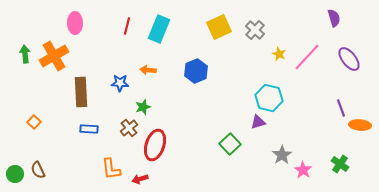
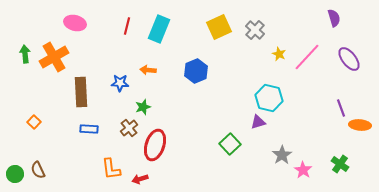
pink ellipse: rotated 75 degrees counterclockwise
orange cross: moved 1 px down
